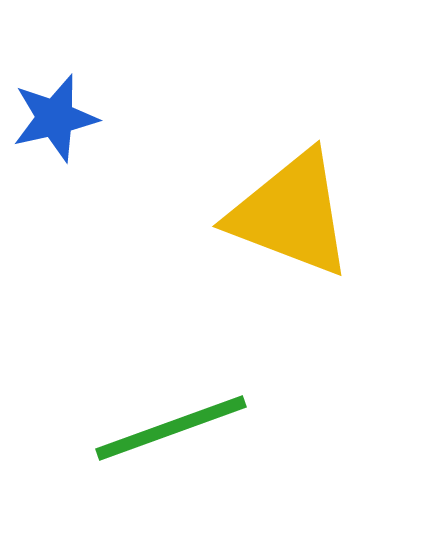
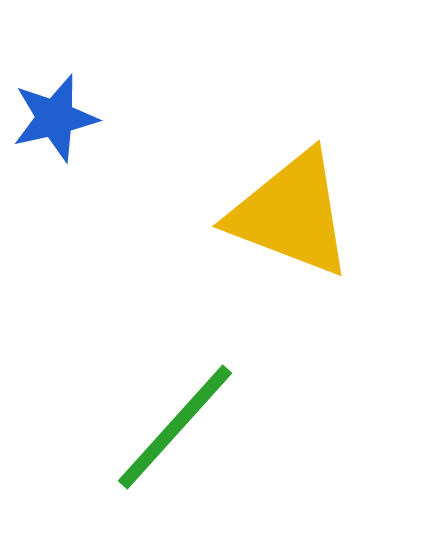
green line: moved 4 px right, 1 px up; rotated 28 degrees counterclockwise
